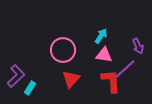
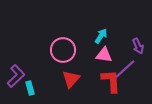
cyan rectangle: rotated 48 degrees counterclockwise
